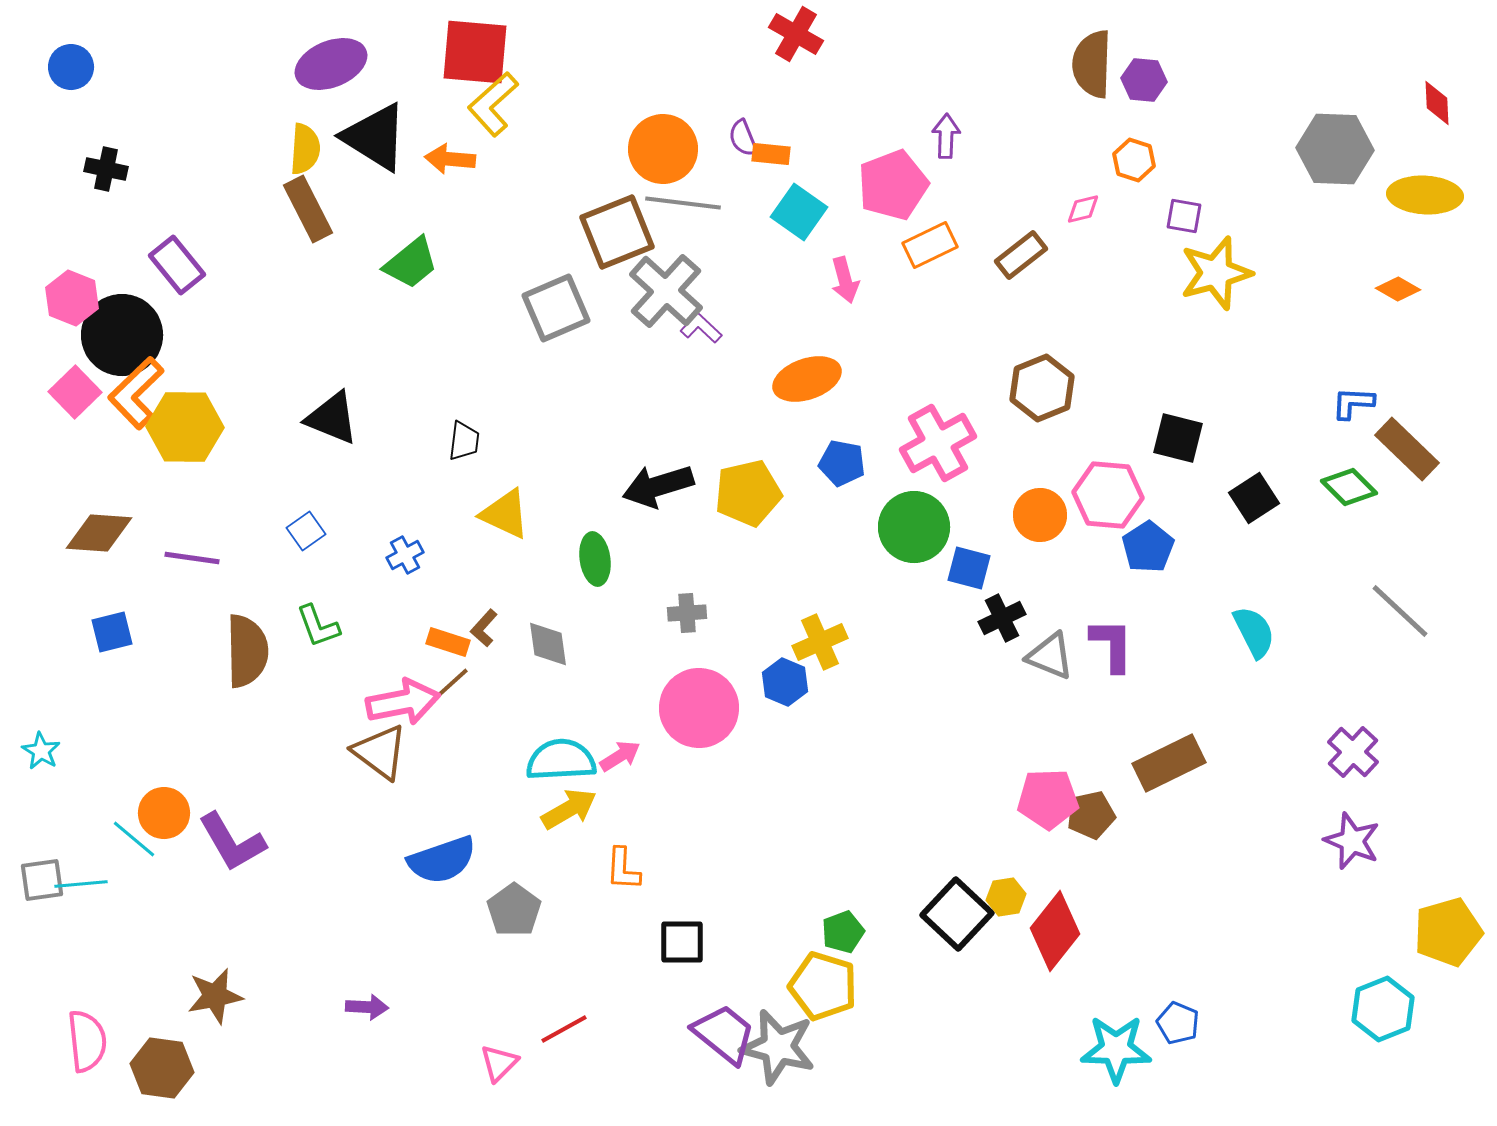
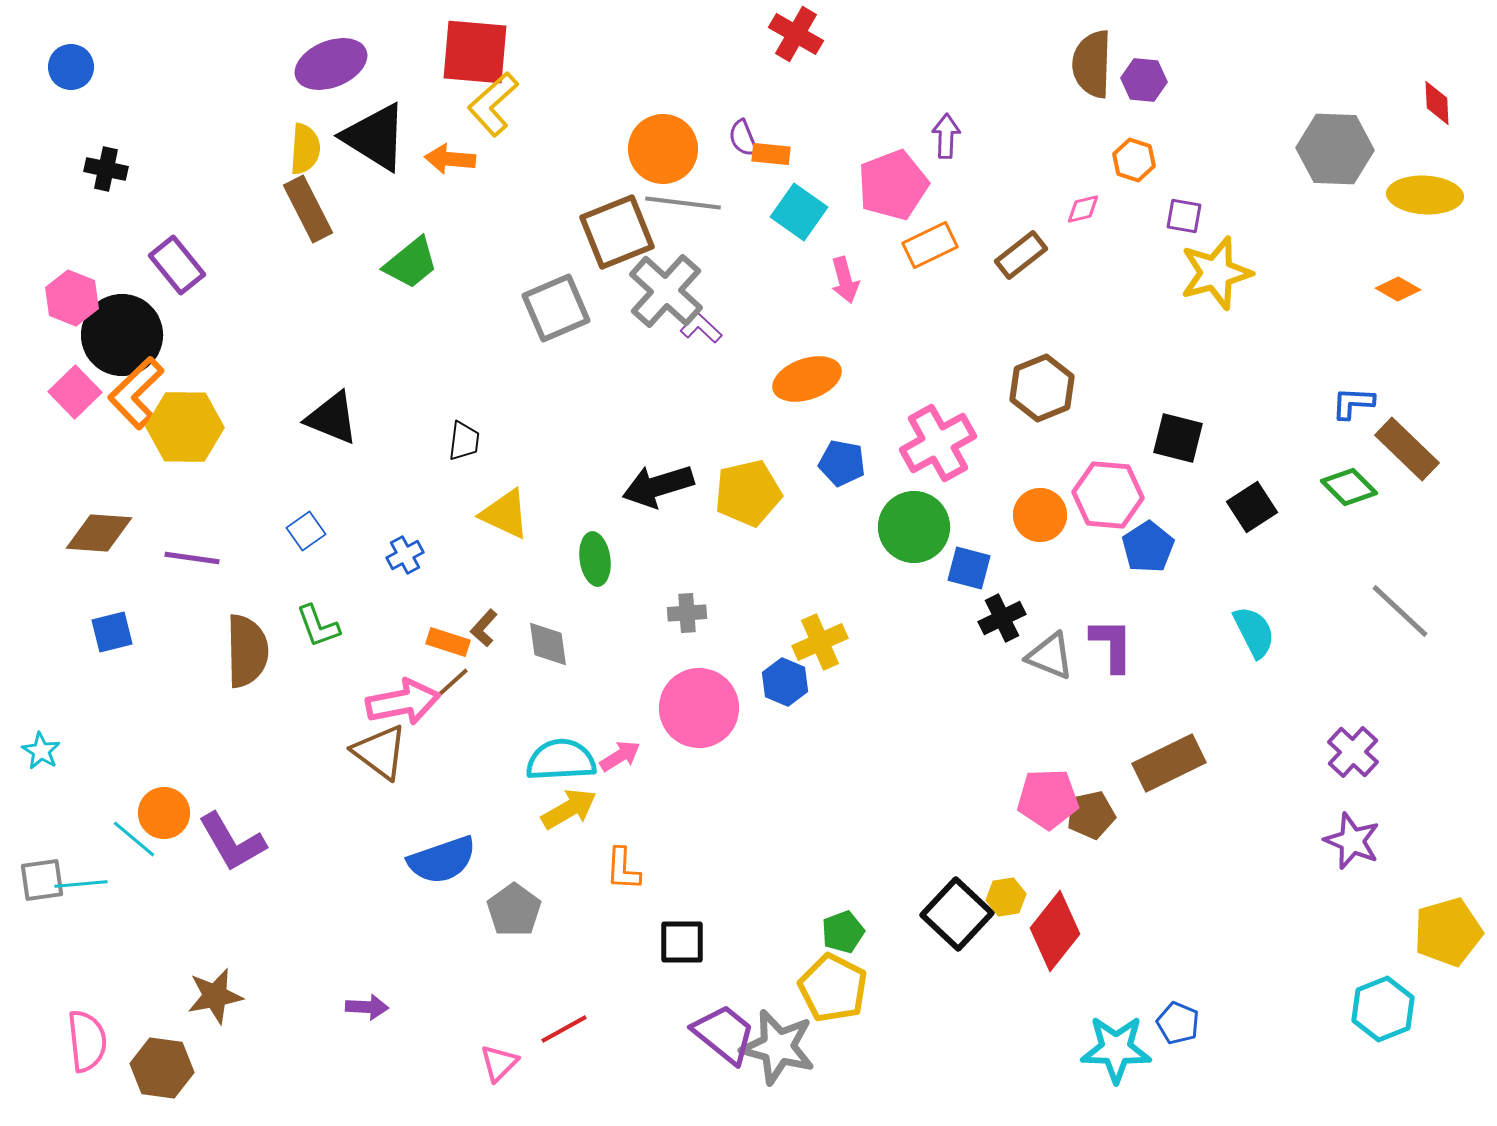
black square at (1254, 498): moved 2 px left, 9 px down
yellow pentagon at (823, 986): moved 10 px right, 2 px down; rotated 10 degrees clockwise
